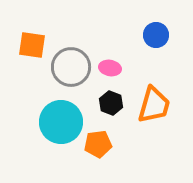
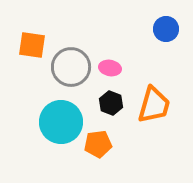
blue circle: moved 10 px right, 6 px up
